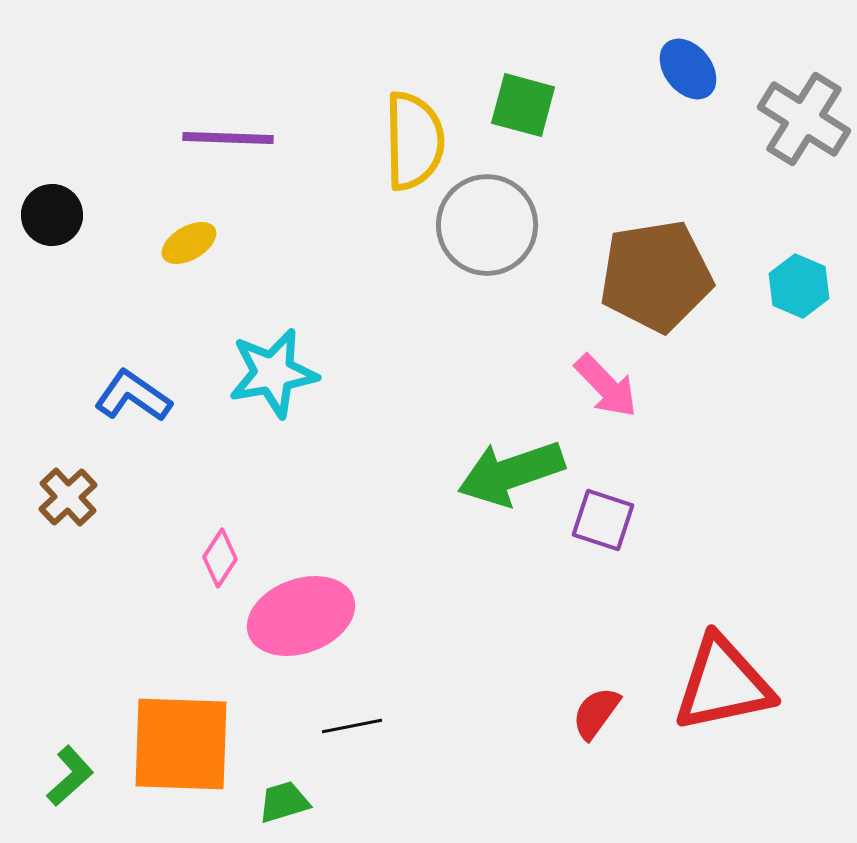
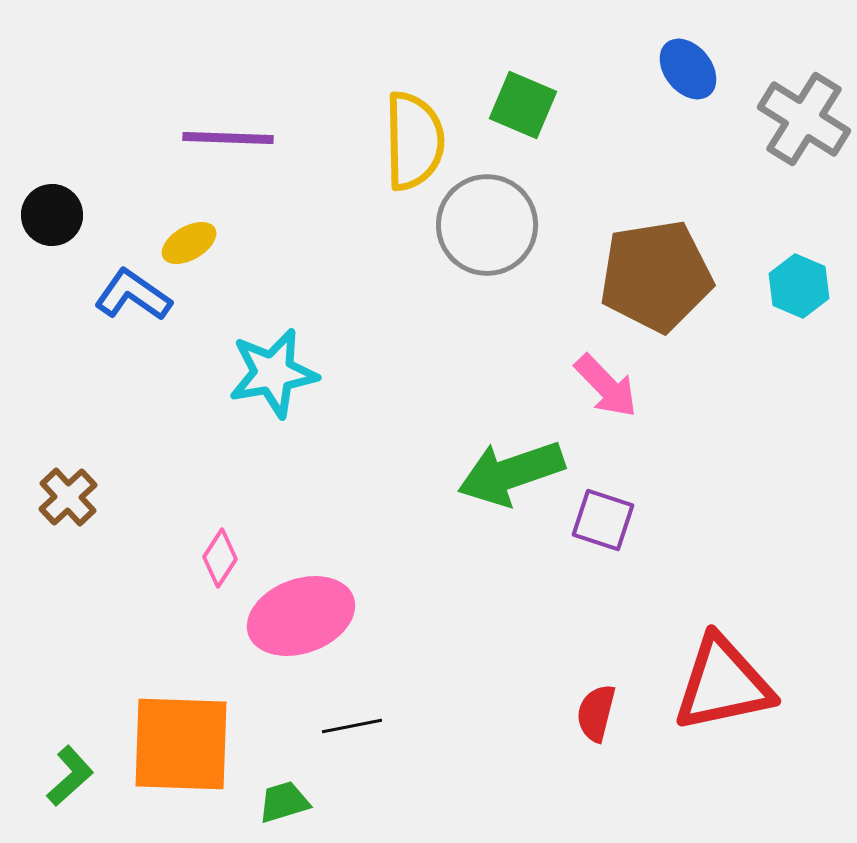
green square: rotated 8 degrees clockwise
blue L-shape: moved 101 px up
red semicircle: rotated 22 degrees counterclockwise
